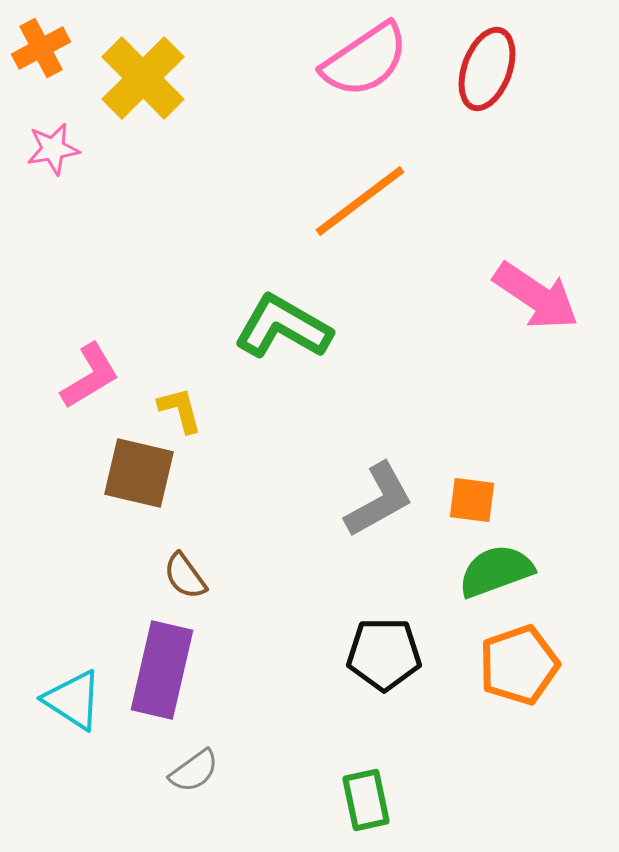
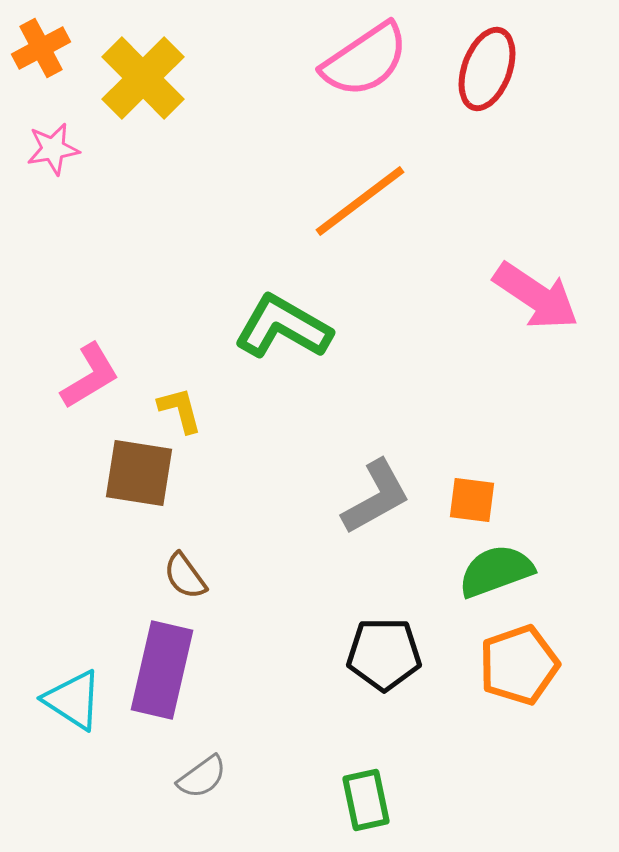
brown square: rotated 4 degrees counterclockwise
gray L-shape: moved 3 px left, 3 px up
gray semicircle: moved 8 px right, 6 px down
